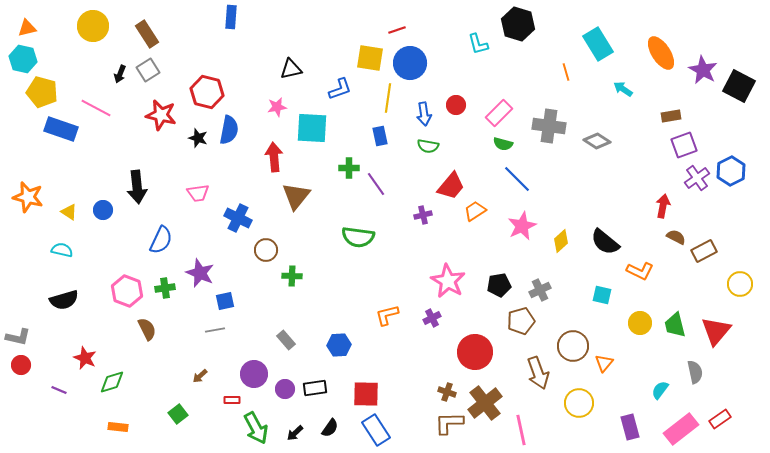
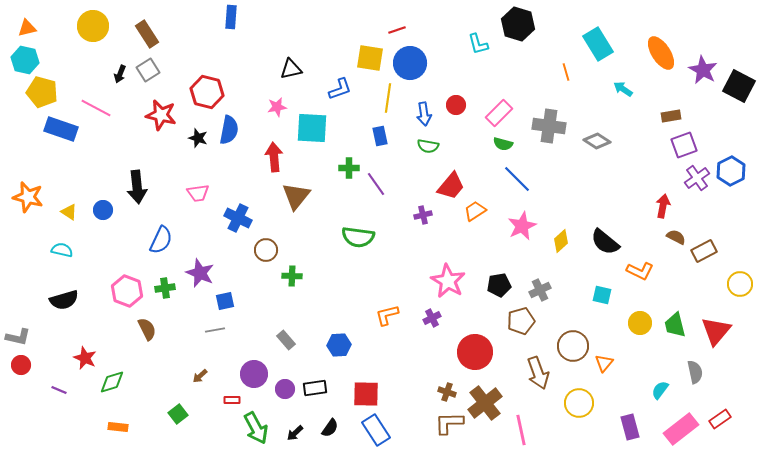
cyan hexagon at (23, 59): moved 2 px right, 1 px down
